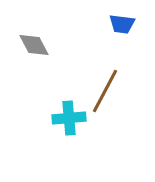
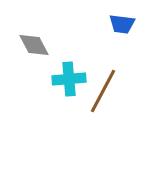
brown line: moved 2 px left
cyan cross: moved 39 px up
